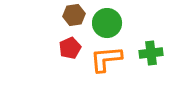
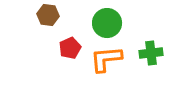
brown hexagon: moved 26 px left; rotated 15 degrees clockwise
